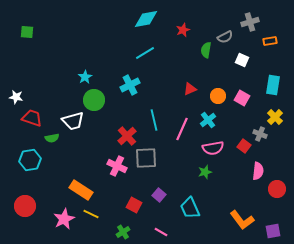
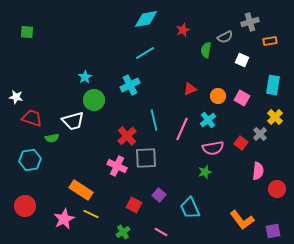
gray cross at (260, 134): rotated 24 degrees clockwise
red square at (244, 146): moved 3 px left, 3 px up
